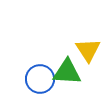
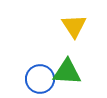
yellow triangle: moved 14 px left, 24 px up
